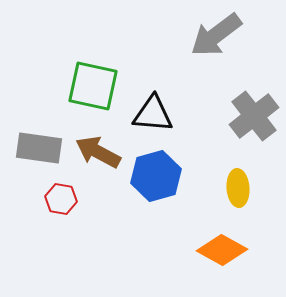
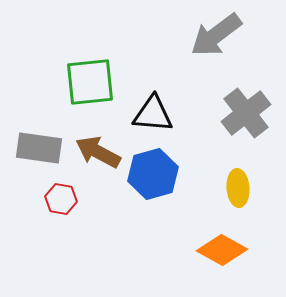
green square: moved 3 px left, 4 px up; rotated 18 degrees counterclockwise
gray cross: moved 8 px left, 3 px up
blue hexagon: moved 3 px left, 2 px up
